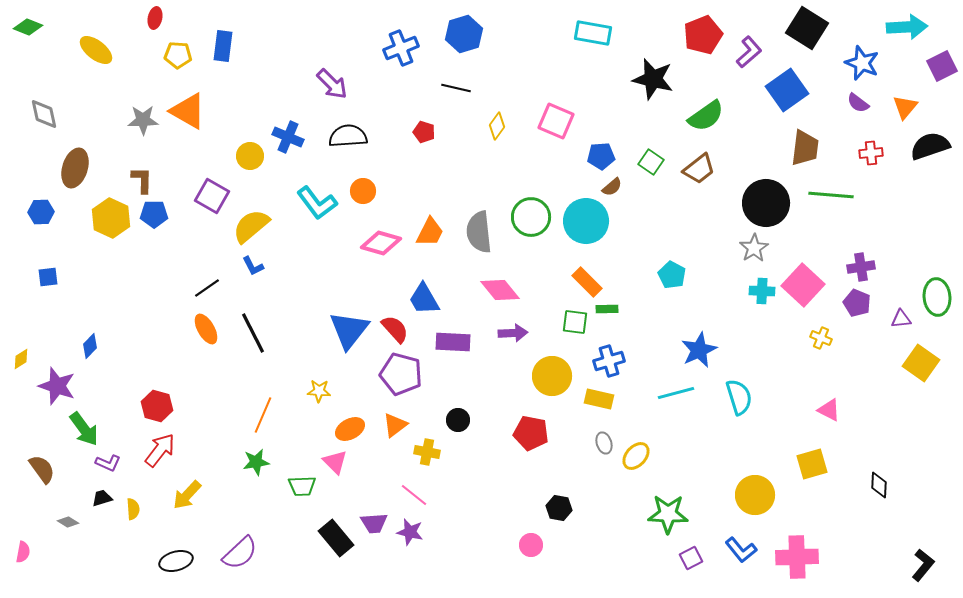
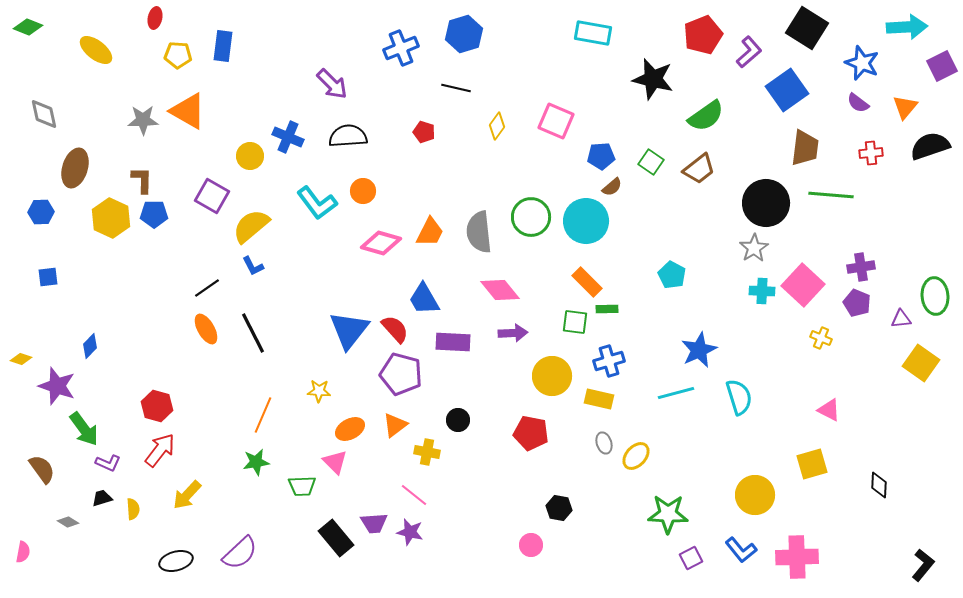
green ellipse at (937, 297): moved 2 px left, 1 px up
yellow diamond at (21, 359): rotated 50 degrees clockwise
